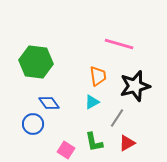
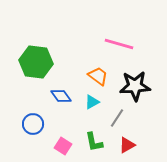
orange trapezoid: rotated 45 degrees counterclockwise
black star: rotated 12 degrees clockwise
blue diamond: moved 12 px right, 7 px up
red triangle: moved 2 px down
pink square: moved 3 px left, 4 px up
